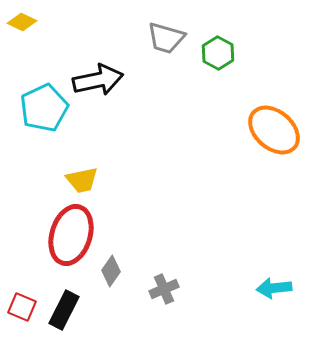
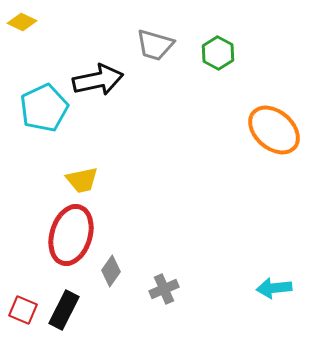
gray trapezoid: moved 11 px left, 7 px down
red square: moved 1 px right, 3 px down
